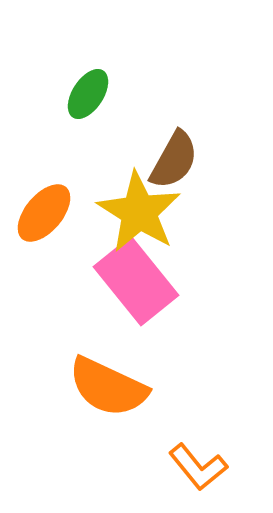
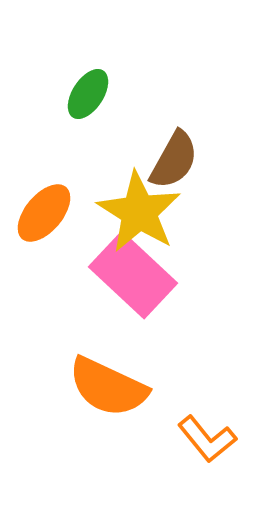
pink rectangle: moved 3 px left, 6 px up; rotated 8 degrees counterclockwise
orange L-shape: moved 9 px right, 28 px up
